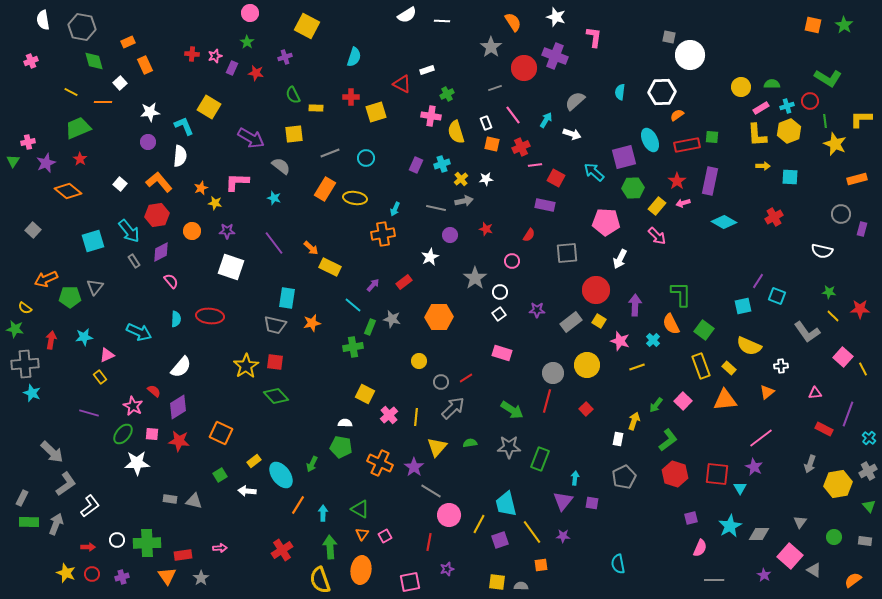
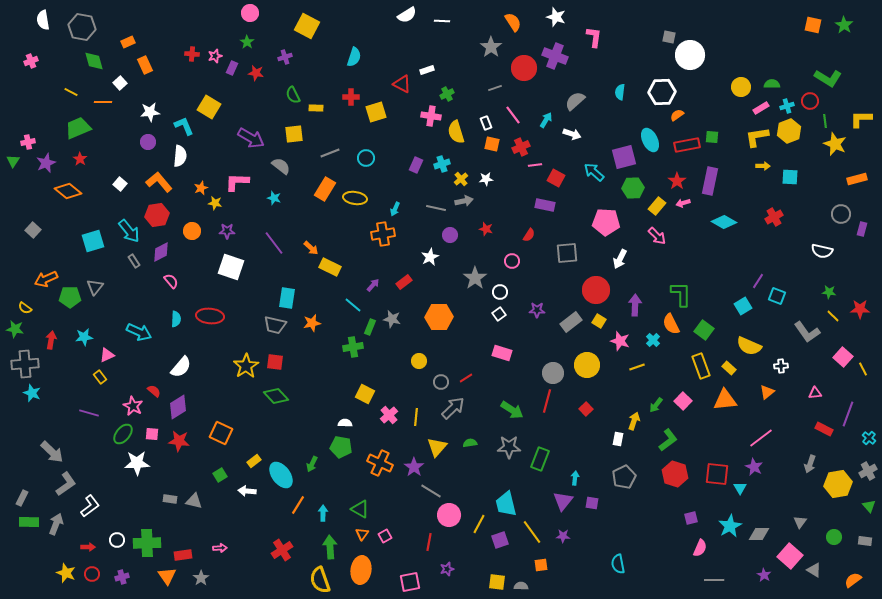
yellow L-shape at (757, 135): moved 2 px down; rotated 85 degrees clockwise
cyan square at (743, 306): rotated 18 degrees counterclockwise
